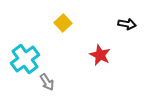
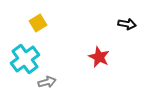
yellow square: moved 25 px left; rotated 12 degrees clockwise
red star: moved 1 px left, 2 px down
gray arrow: rotated 72 degrees counterclockwise
